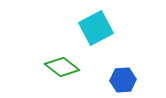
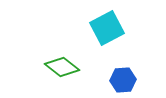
cyan square: moved 11 px right
